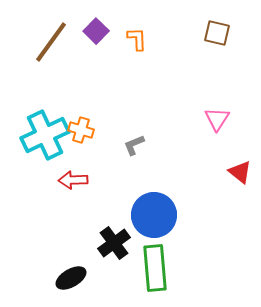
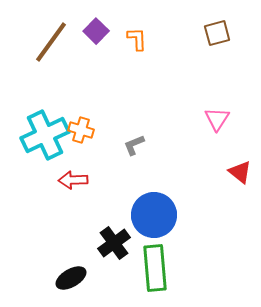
brown square: rotated 28 degrees counterclockwise
